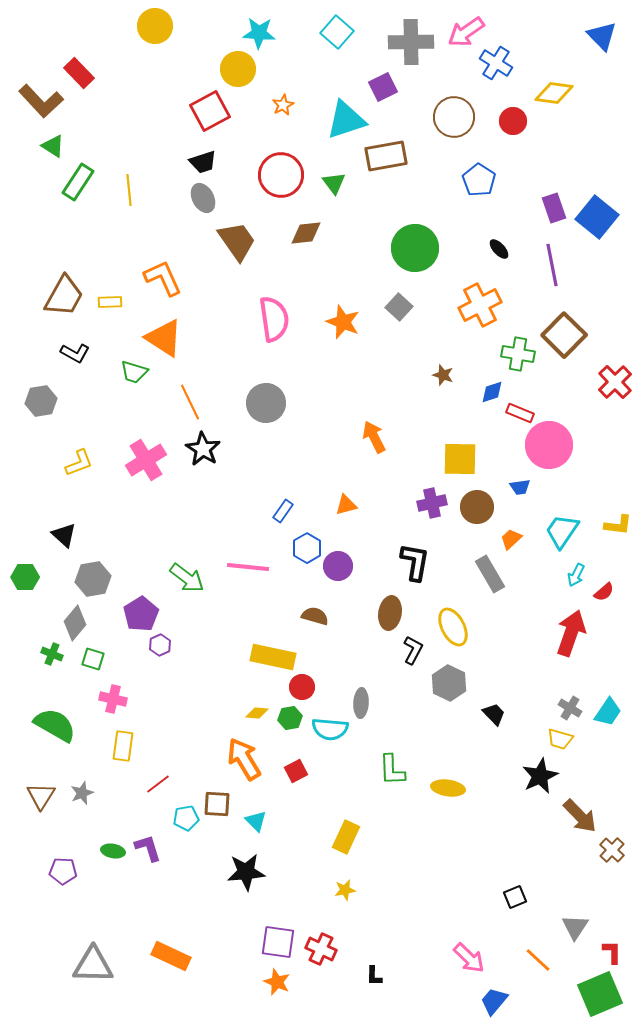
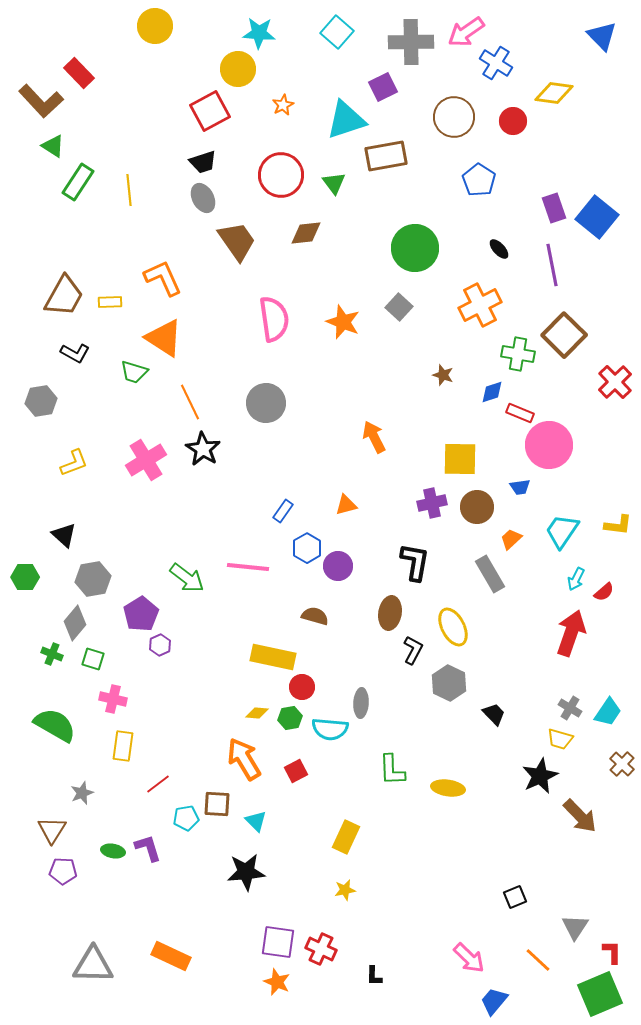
yellow L-shape at (79, 463): moved 5 px left
cyan arrow at (576, 575): moved 4 px down
brown triangle at (41, 796): moved 11 px right, 34 px down
brown cross at (612, 850): moved 10 px right, 86 px up
